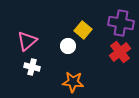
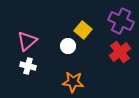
purple cross: moved 2 px up; rotated 15 degrees clockwise
white cross: moved 4 px left, 1 px up
